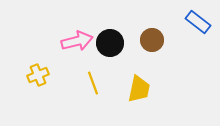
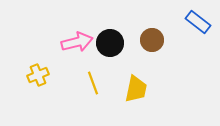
pink arrow: moved 1 px down
yellow trapezoid: moved 3 px left
